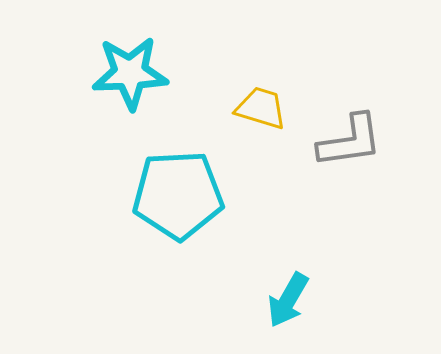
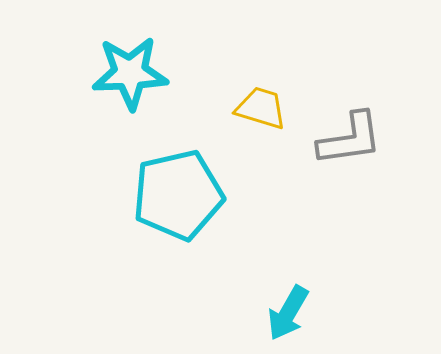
gray L-shape: moved 2 px up
cyan pentagon: rotated 10 degrees counterclockwise
cyan arrow: moved 13 px down
